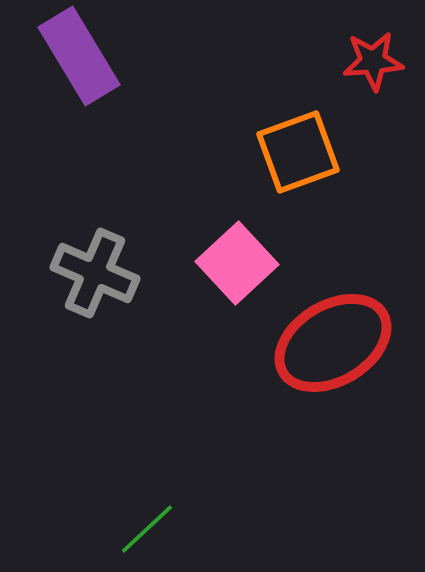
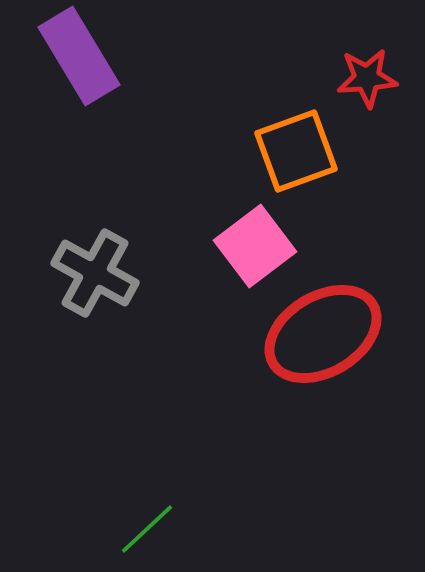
red star: moved 6 px left, 17 px down
orange square: moved 2 px left, 1 px up
pink square: moved 18 px right, 17 px up; rotated 6 degrees clockwise
gray cross: rotated 6 degrees clockwise
red ellipse: moved 10 px left, 9 px up
